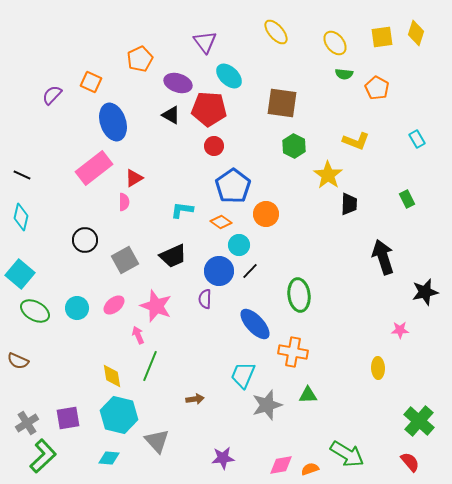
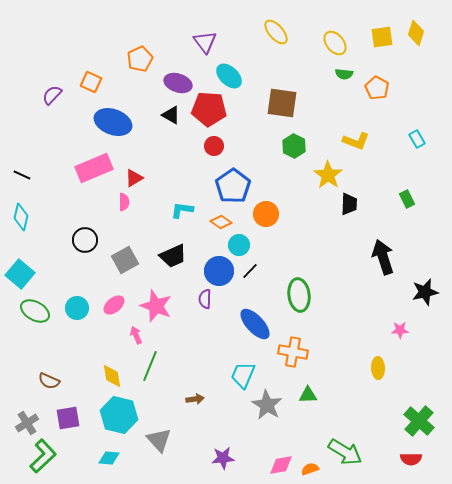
blue ellipse at (113, 122): rotated 51 degrees counterclockwise
pink rectangle at (94, 168): rotated 15 degrees clockwise
pink arrow at (138, 335): moved 2 px left
brown semicircle at (18, 361): moved 31 px right, 20 px down
gray star at (267, 405): rotated 24 degrees counterclockwise
gray triangle at (157, 441): moved 2 px right, 1 px up
green arrow at (347, 454): moved 2 px left, 2 px up
red semicircle at (410, 462): moved 1 px right, 3 px up; rotated 130 degrees clockwise
